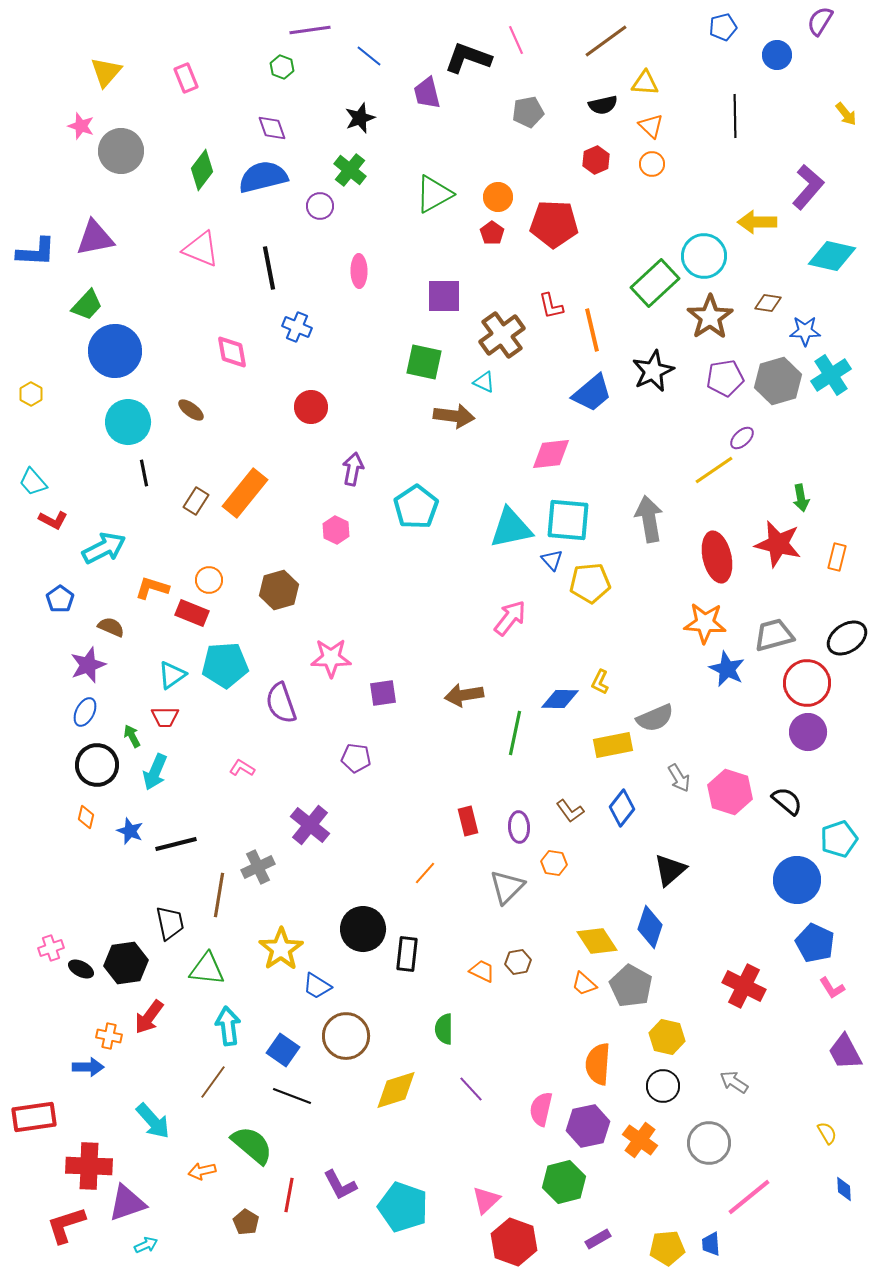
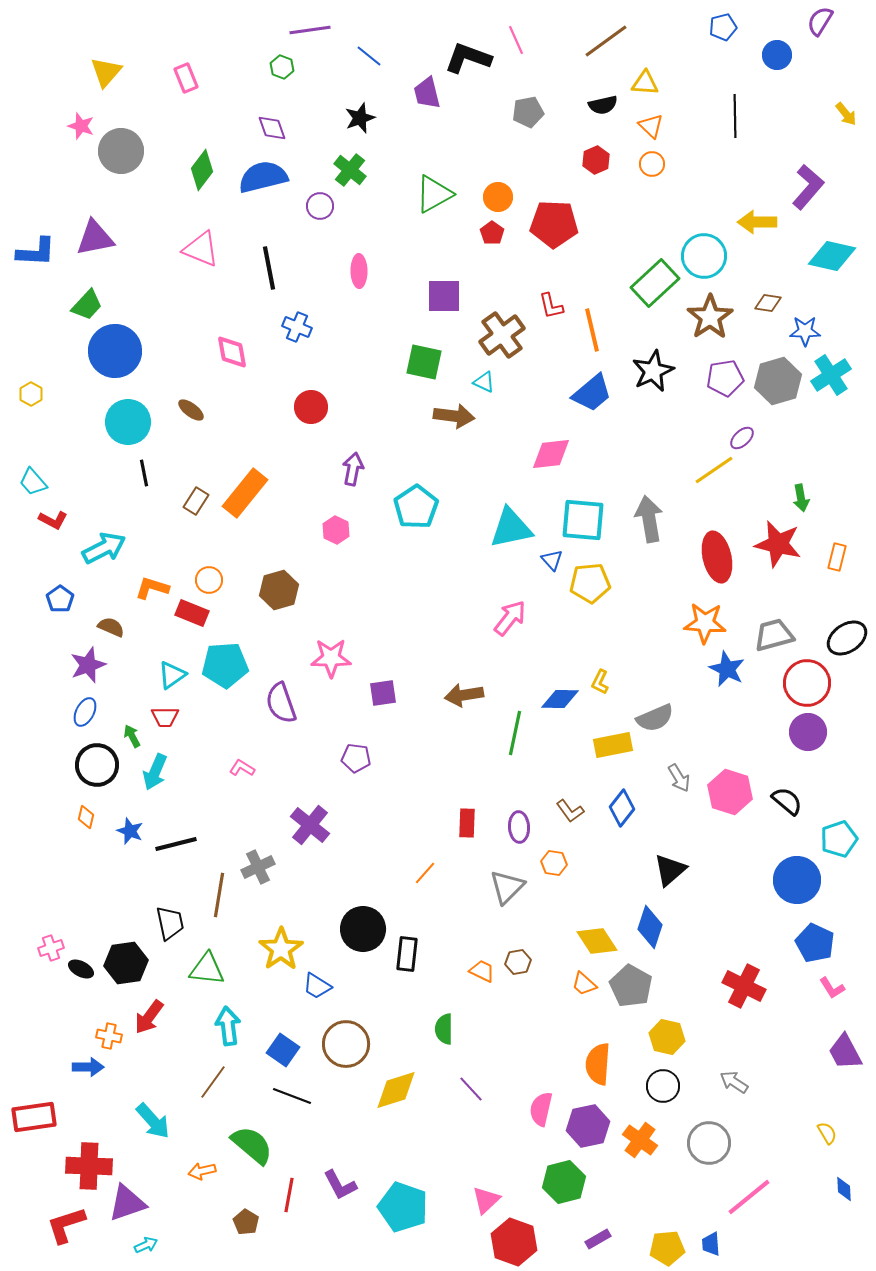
cyan square at (568, 520): moved 15 px right
red rectangle at (468, 821): moved 1 px left, 2 px down; rotated 16 degrees clockwise
brown circle at (346, 1036): moved 8 px down
